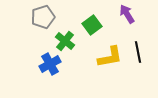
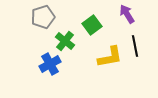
black line: moved 3 px left, 6 px up
